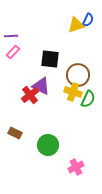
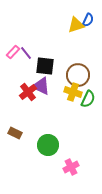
purple line: moved 15 px right, 17 px down; rotated 56 degrees clockwise
black square: moved 5 px left, 7 px down
red cross: moved 2 px left, 3 px up
pink cross: moved 5 px left
